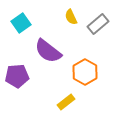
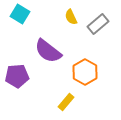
cyan square: moved 1 px left, 9 px up; rotated 24 degrees counterclockwise
yellow rectangle: rotated 12 degrees counterclockwise
